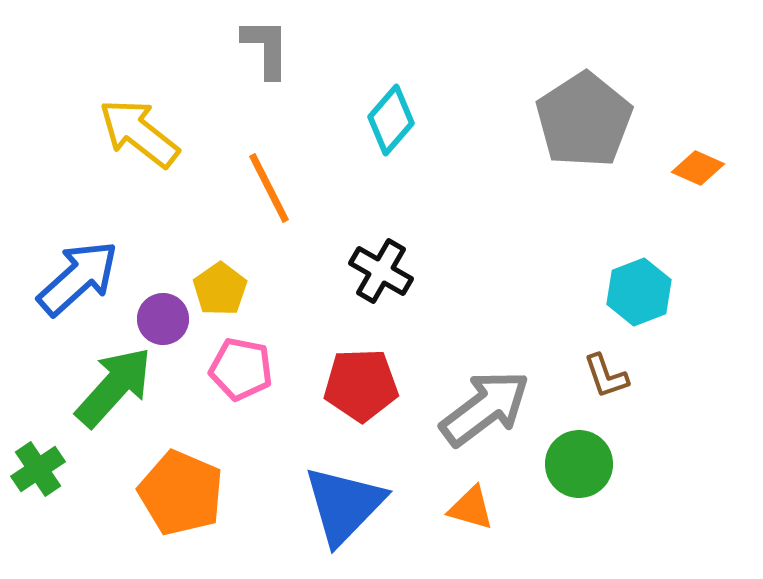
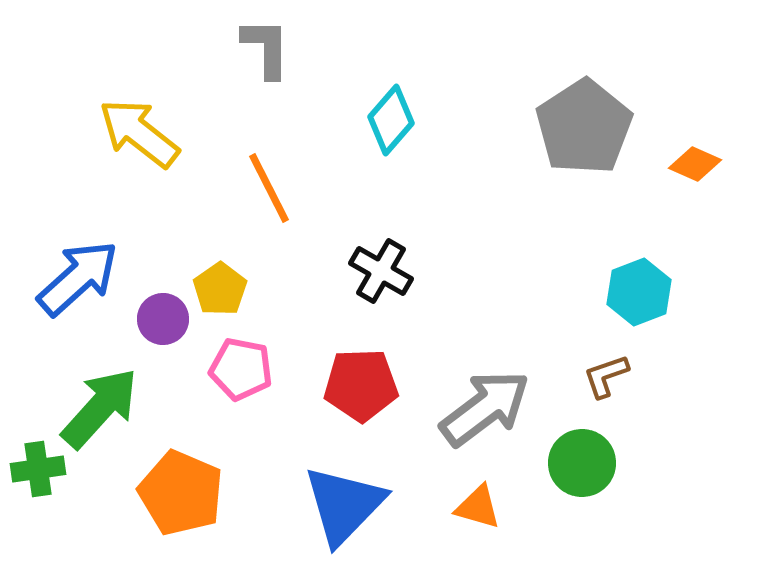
gray pentagon: moved 7 px down
orange diamond: moved 3 px left, 4 px up
brown L-shape: rotated 90 degrees clockwise
green arrow: moved 14 px left, 21 px down
green circle: moved 3 px right, 1 px up
green cross: rotated 26 degrees clockwise
orange triangle: moved 7 px right, 1 px up
